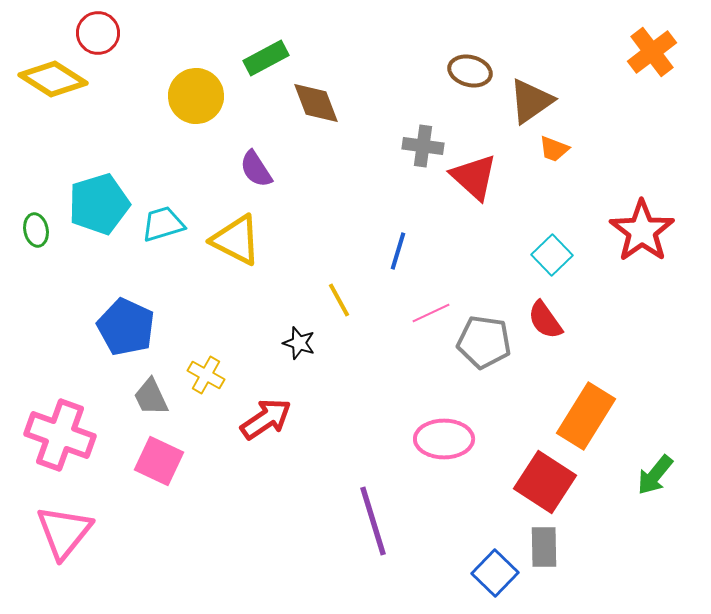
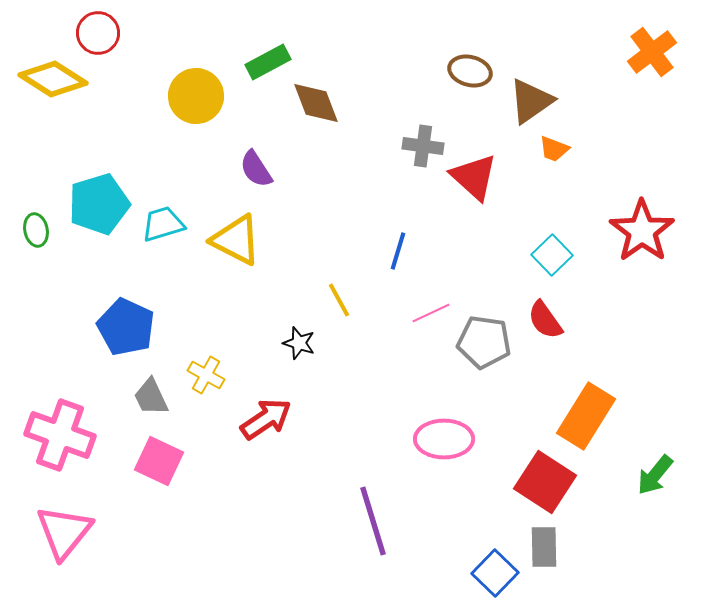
green rectangle: moved 2 px right, 4 px down
